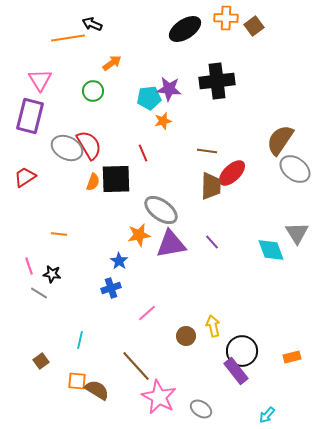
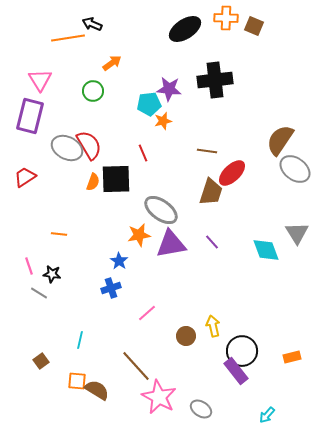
brown square at (254, 26): rotated 30 degrees counterclockwise
black cross at (217, 81): moved 2 px left, 1 px up
cyan pentagon at (149, 98): moved 6 px down
brown trapezoid at (211, 186): moved 6 px down; rotated 16 degrees clockwise
cyan diamond at (271, 250): moved 5 px left
